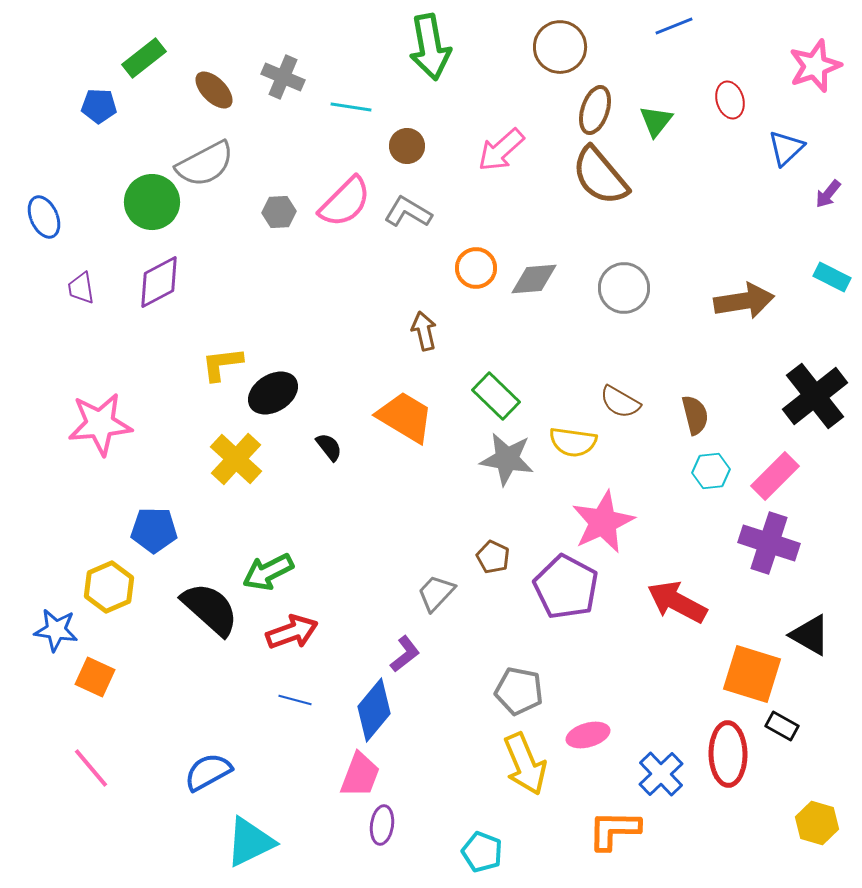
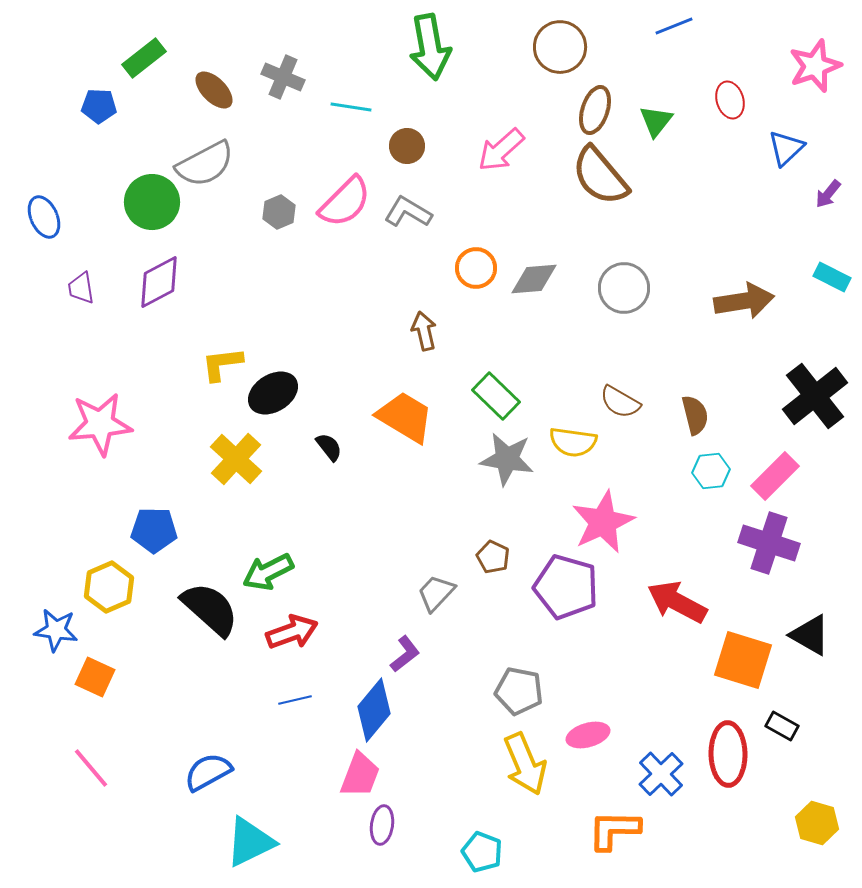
gray hexagon at (279, 212): rotated 20 degrees counterclockwise
purple pentagon at (566, 587): rotated 12 degrees counterclockwise
orange square at (752, 674): moved 9 px left, 14 px up
blue line at (295, 700): rotated 28 degrees counterclockwise
